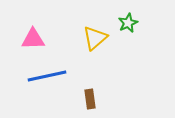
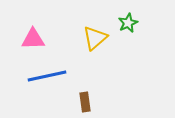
brown rectangle: moved 5 px left, 3 px down
